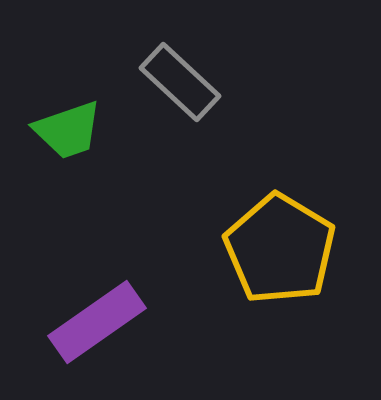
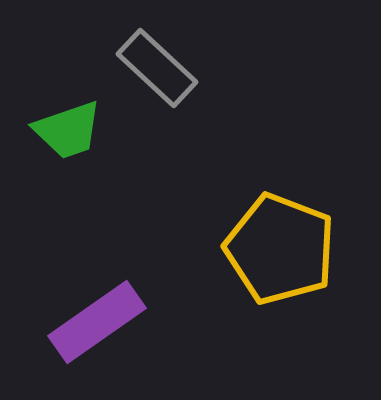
gray rectangle: moved 23 px left, 14 px up
yellow pentagon: rotated 10 degrees counterclockwise
